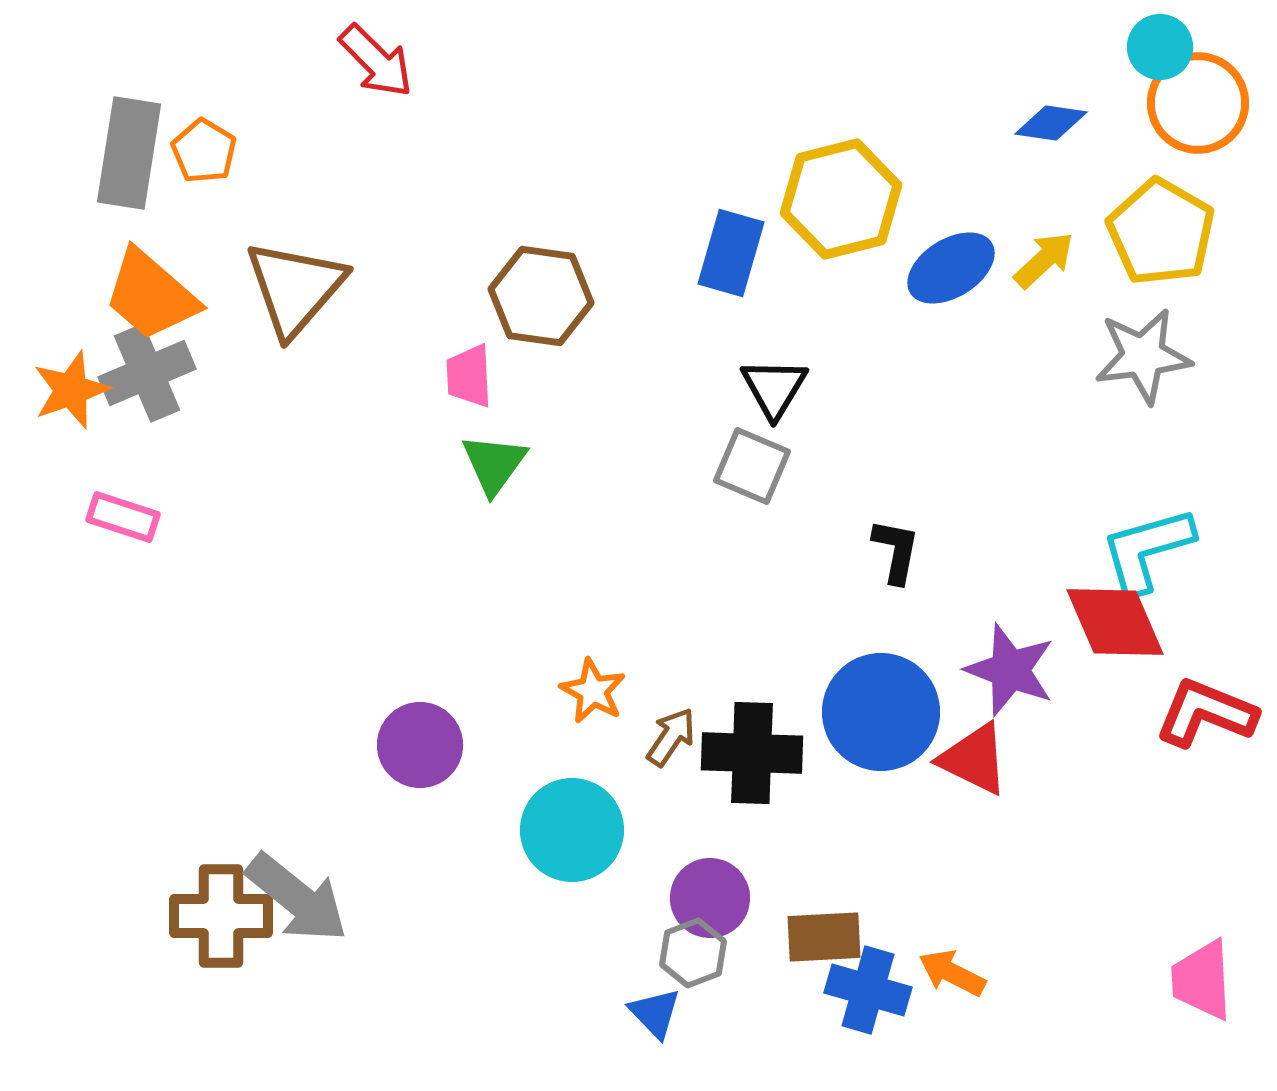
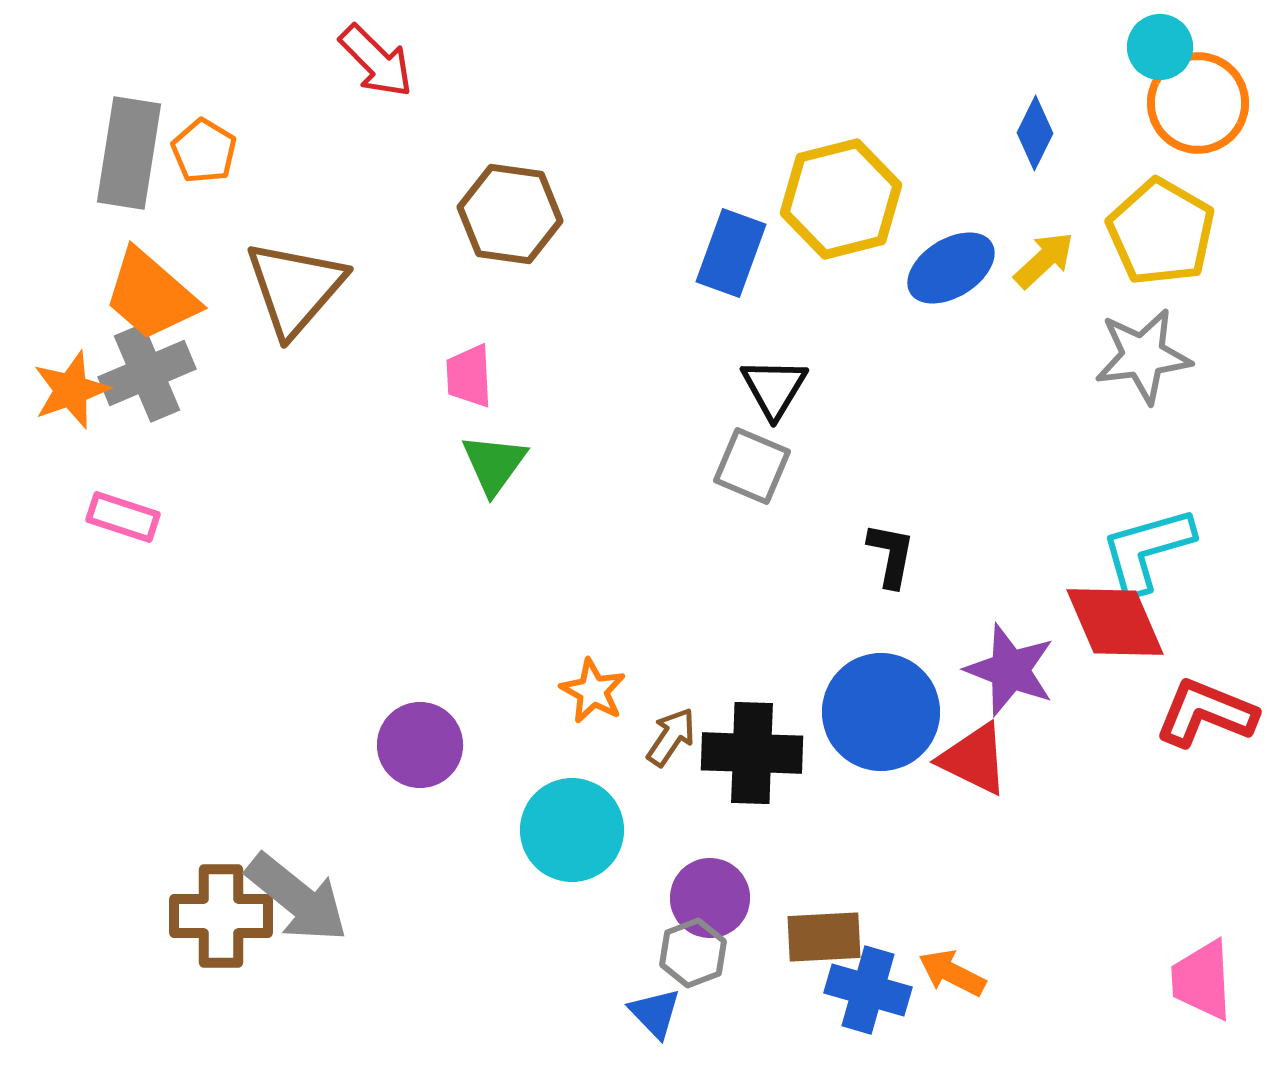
blue diamond at (1051, 123): moved 16 px left, 10 px down; rotated 72 degrees counterclockwise
blue rectangle at (731, 253): rotated 4 degrees clockwise
brown hexagon at (541, 296): moved 31 px left, 82 px up
black L-shape at (896, 551): moved 5 px left, 4 px down
